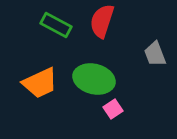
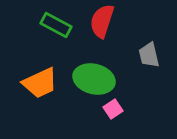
gray trapezoid: moved 6 px left, 1 px down; rotated 8 degrees clockwise
